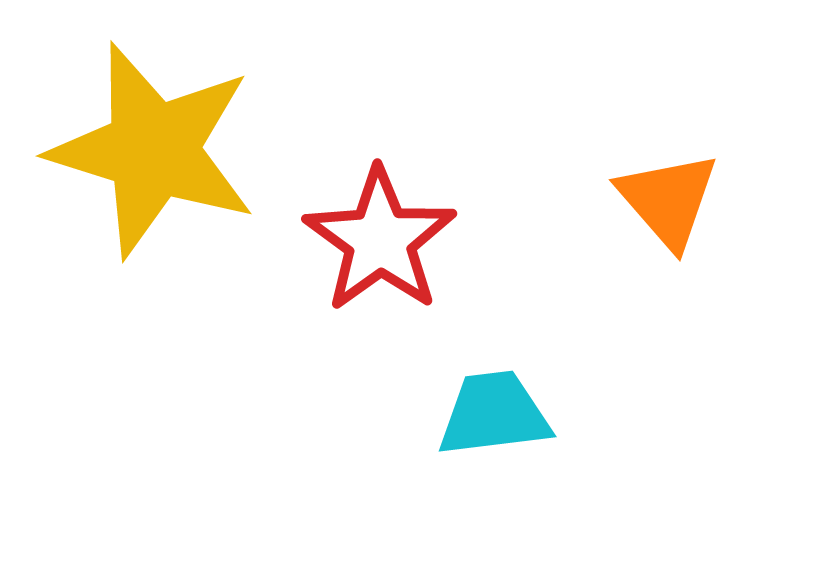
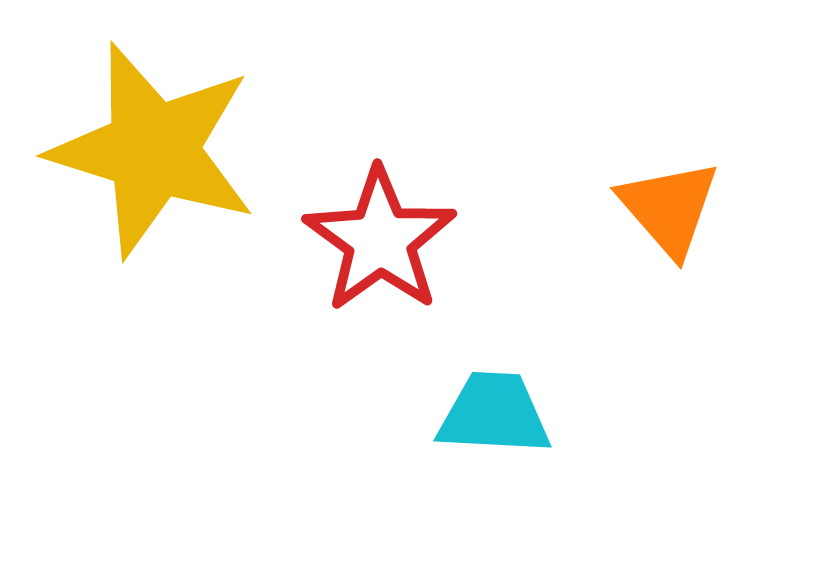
orange triangle: moved 1 px right, 8 px down
cyan trapezoid: rotated 10 degrees clockwise
